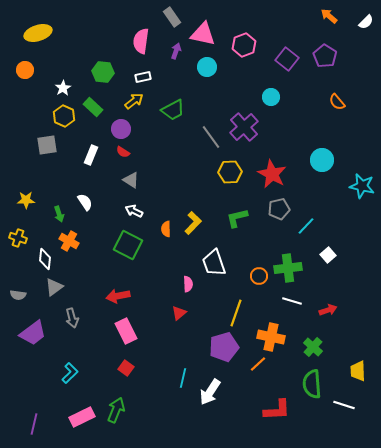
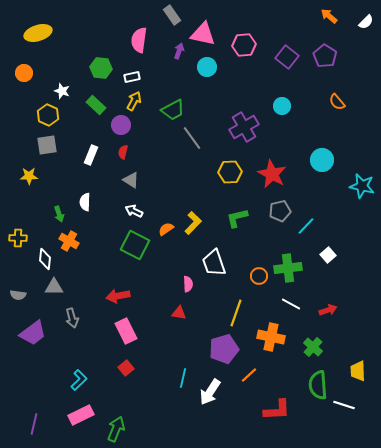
gray rectangle at (172, 17): moved 2 px up
pink semicircle at (141, 41): moved 2 px left, 1 px up
pink hexagon at (244, 45): rotated 15 degrees clockwise
purple arrow at (176, 51): moved 3 px right
purple square at (287, 59): moved 2 px up
orange circle at (25, 70): moved 1 px left, 3 px down
green hexagon at (103, 72): moved 2 px left, 4 px up
white rectangle at (143, 77): moved 11 px left
white star at (63, 88): moved 1 px left, 3 px down; rotated 21 degrees counterclockwise
cyan circle at (271, 97): moved 11 px right, 9 px down
yellow arrow at (134, 101): rotated 24 degrees counterclockwise
green rectangle at (93, 107): moved 3 px right, 2 px up
yellow hexagon at (64, 116): moved 16 px left, 1 px up
purple cross at (244, 127): rotated 12 degrees clockwise
purple circle at (121, 129): moved 4 px up
gray line at (211, 137): moved 19 px left, 1 px down
red semicircle at (123, 152): rotated 72 degrees clockwise
yellow star at (26, 200): moved 3 px right, 24 px up
white semicircle at (85, 202): rotated 144 degrees counterclockwise
gray pentagon at (279, 209): moved 1 px right, 2 px down
orange semicircle at (166, 229): rotated 56 degrees clockwise
yellow cross at (18, 238): rotated 18 degrees counterclockwise
green square at (128, 245): moved 7 px right
gray triangle at (54, 287): rotated 36 degrees clockwise
white line at (292, 301): moved 1 px left, 3 px down; rotated 12 degrees clockwise
red triangle at (179, 313): rotated 49 degrees clockwise
purple pentagon at (224, 347): moved 2 px down
orange line at (258, 364): moved 9 px left, 11 px down
red square at (126, 368): rotated 14 degrees clockwise
cyan L-shape at (70, 373): moved 9 px right, 7 px down
green semicircle at (312, 384): moved 6 px right, 1 px down
green arrow at (116, 410): moved 19 px down
pink rectangle at (82, 417): moved 1 px left, 2 px up
